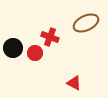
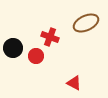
red circle: moved 1 px right, 3 px down
